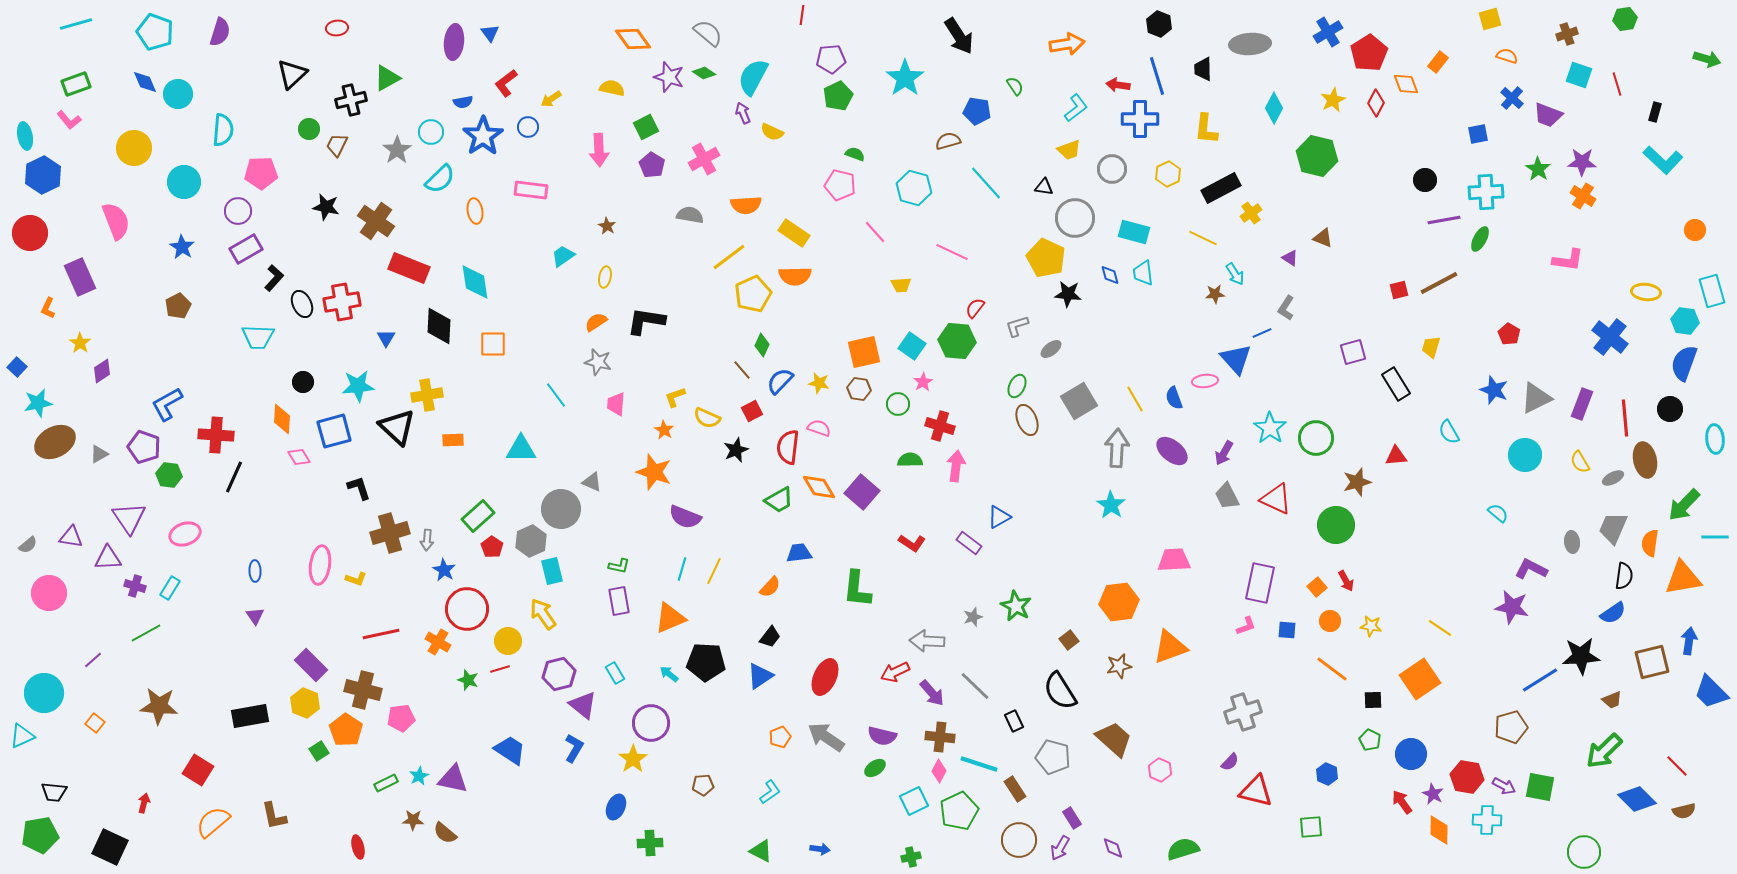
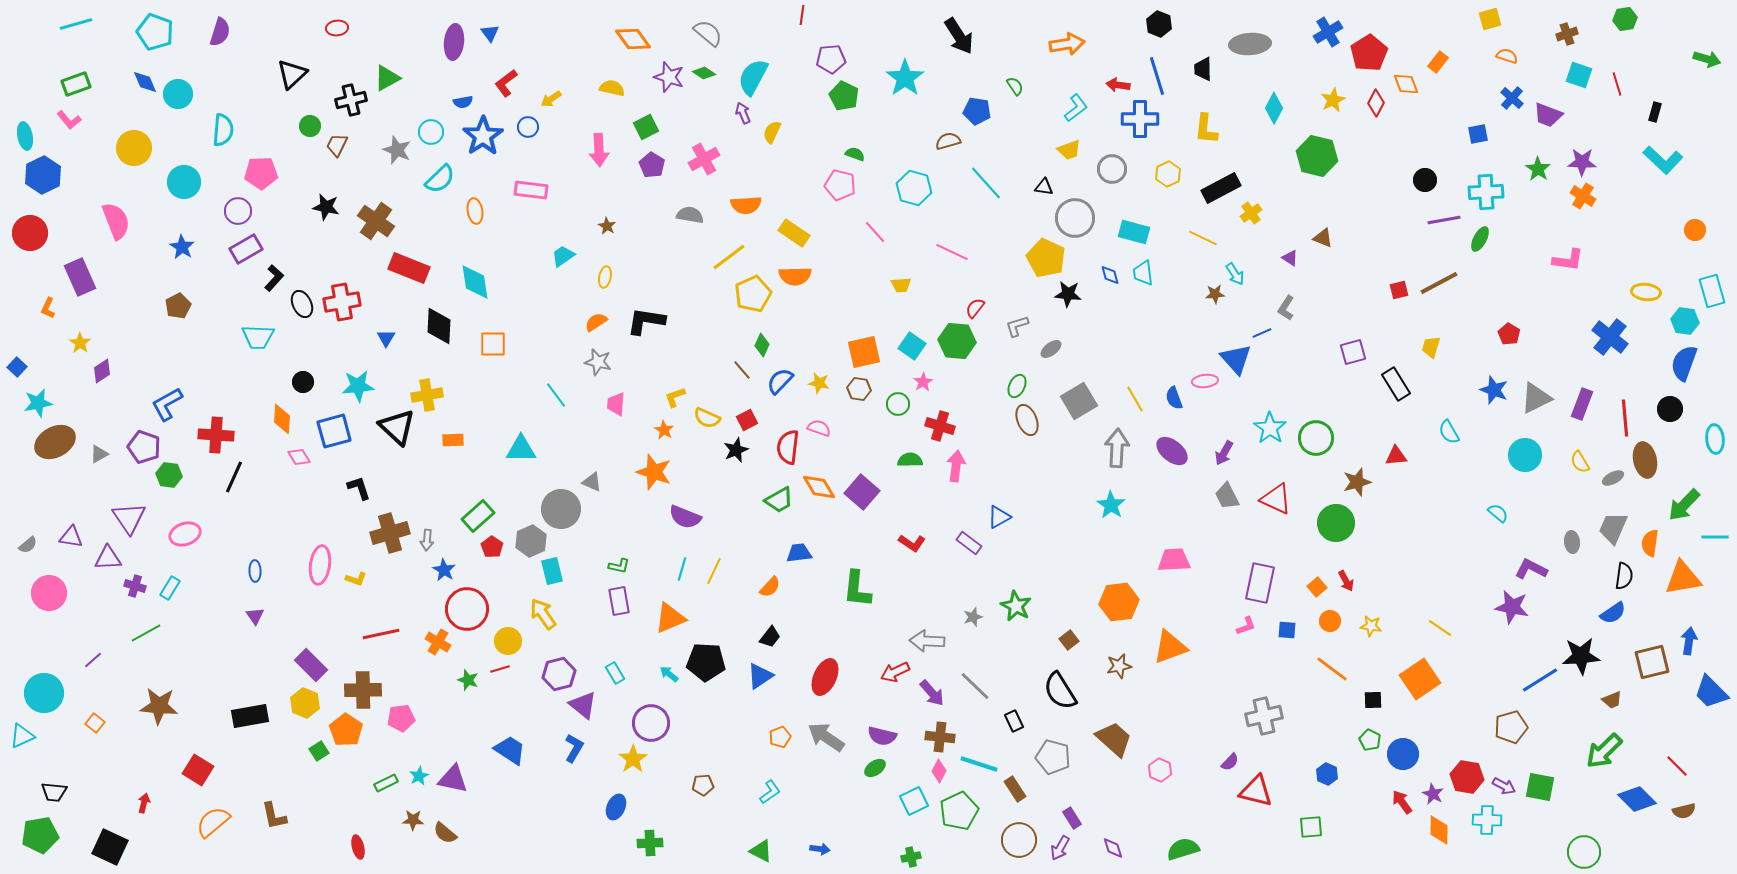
green pentagon at (838, 96): moved 6 px right; rotated 20 degrees counterclockwise
green circle at (309, 129): moved 1 px right, 3 px up
yellow semicircle at (772, 132): rotated 90 degrees clockwise
gray star at (397, 150): rotated 16 degrees counterclockwise
red square at (752, 411): moved 5 px left, 9 px down
green circle at (1336, 525): moved 2 px up
brown cross at (363, 690): rotated 15 degrees counterclockwise
gray cross at (1243, 712): moved 21 px right, 4 px down; rotated 6 degrees clockwise
blue circle at (1411, 754): moved 8 px left
